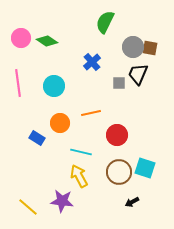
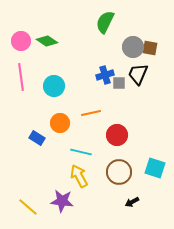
pink circle: moved 3 px down
blue cross: moved 13 px right, 13 px down; rotated 24 degrees clockwise
pink line: moved 3 px right, 6 px up
cyan square: moved 10 px right
